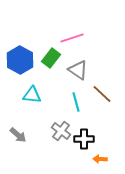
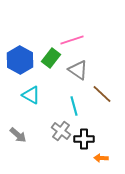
pink line: moved 2 px down
cyan triangle: moved 1 px left; rotated 24 degrees clockwise
cyan line: moved 2 px left, 4 px down
orange arrow: moved 1 px right, 1 px up
